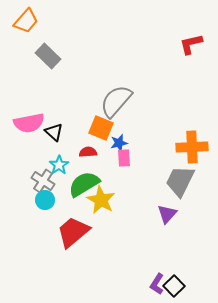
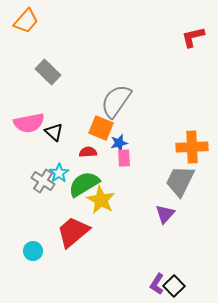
red L-shape: moved 2 px right, 7 px up
gray rectangle: moved 16 px down
gray semicircle: rotated 6 degrees counterclockwise
cyan star: moved 8 px down
cyan circle: moved 12 px left, 51 px down
purple triangle: moved 2 px left
